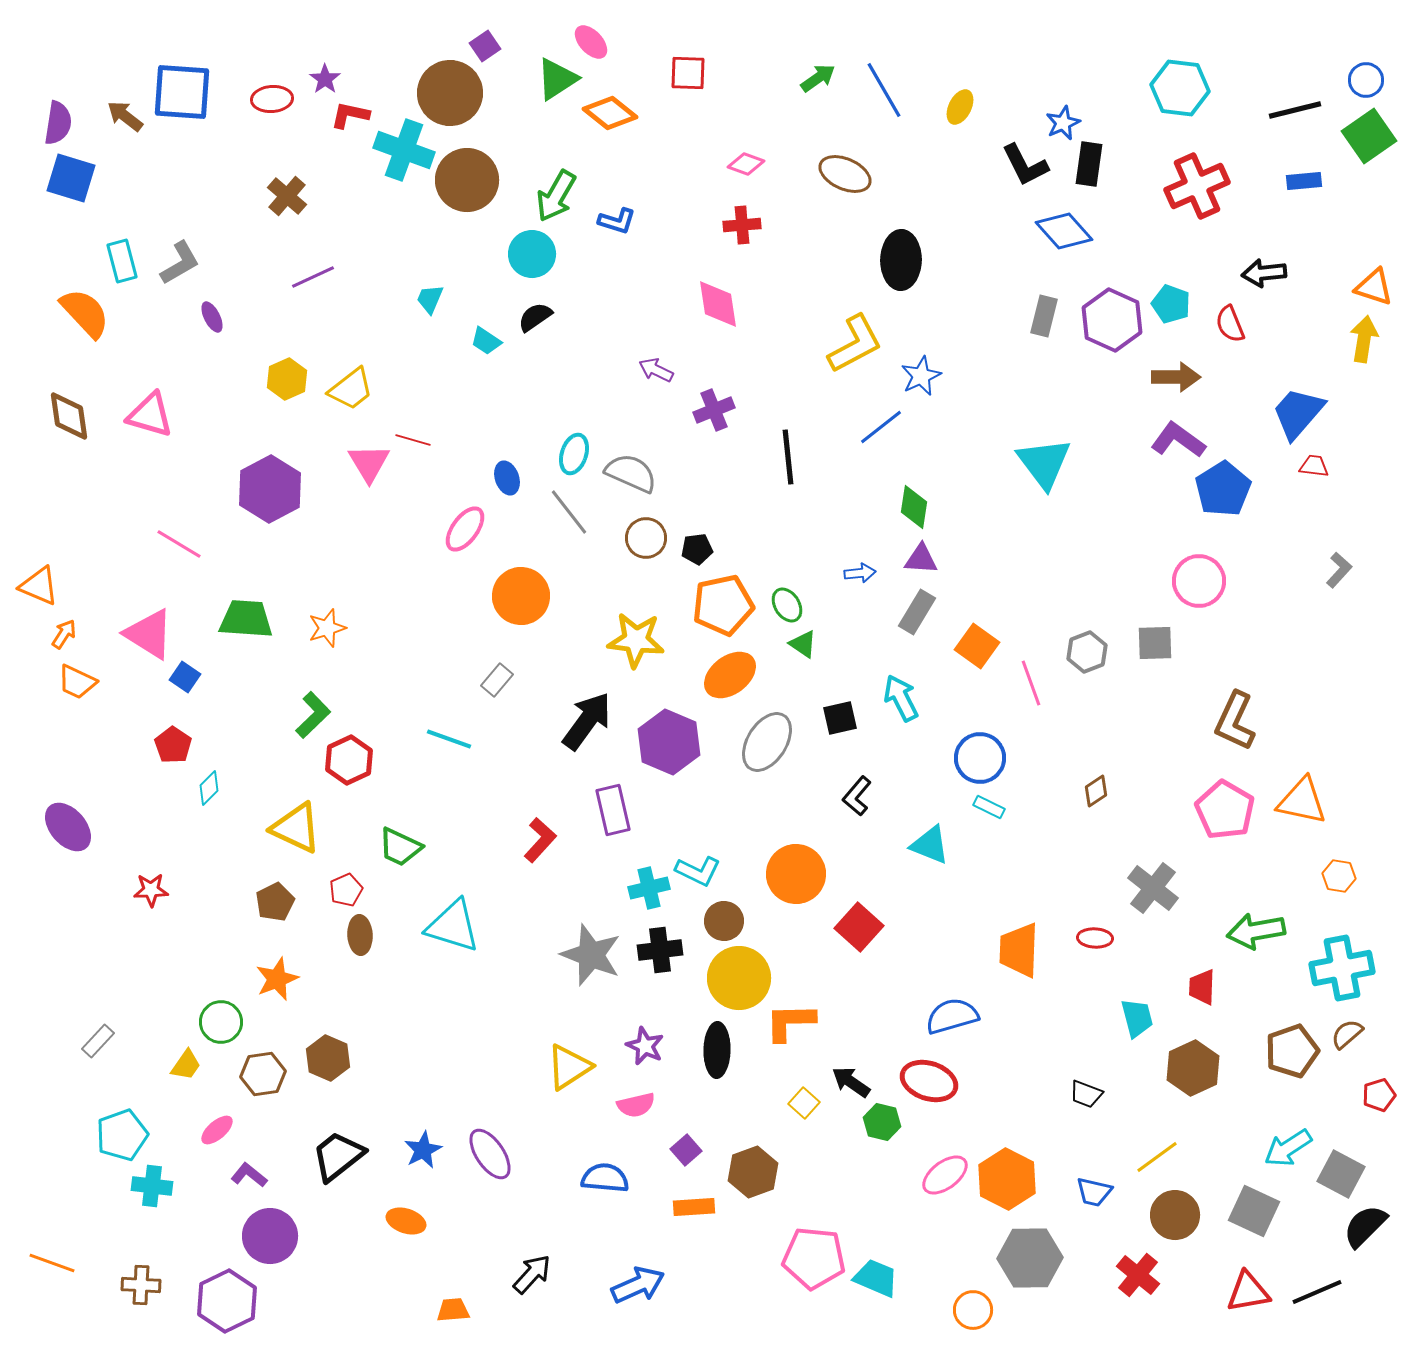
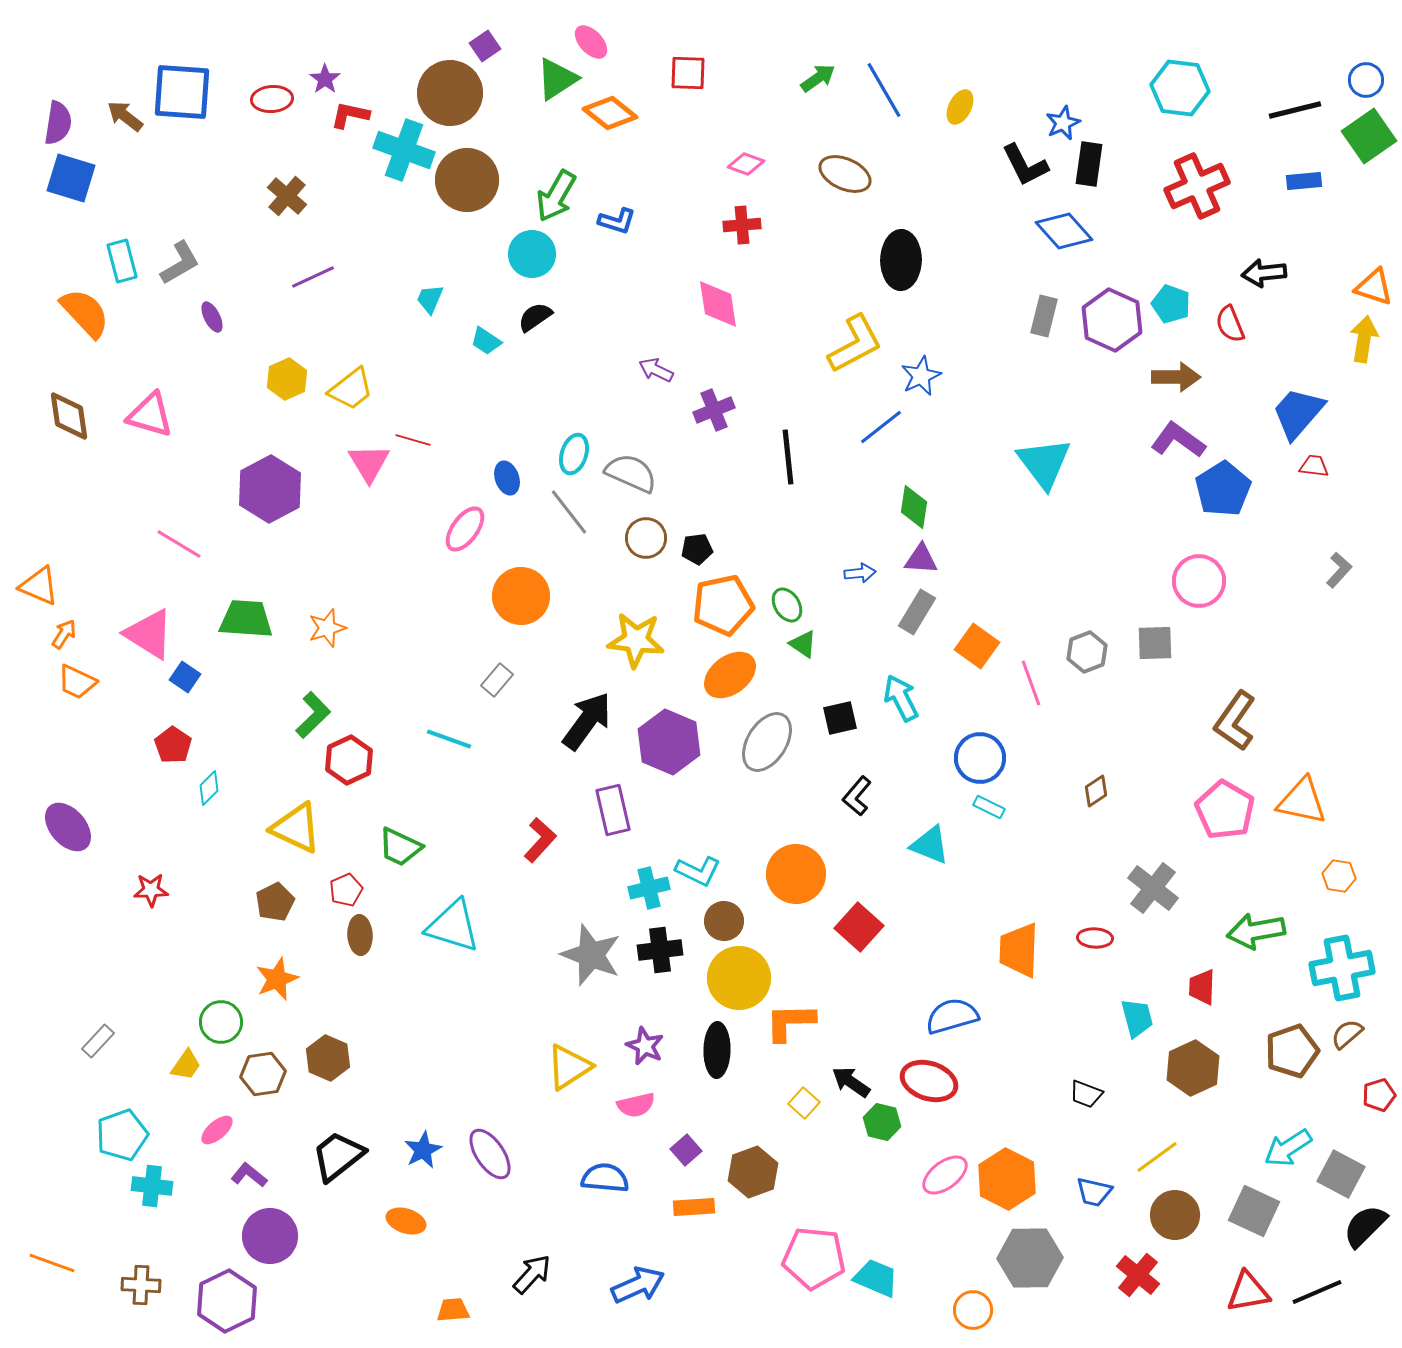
brown L-shape at (1235, 721): rotated 10 degrees clockwise
